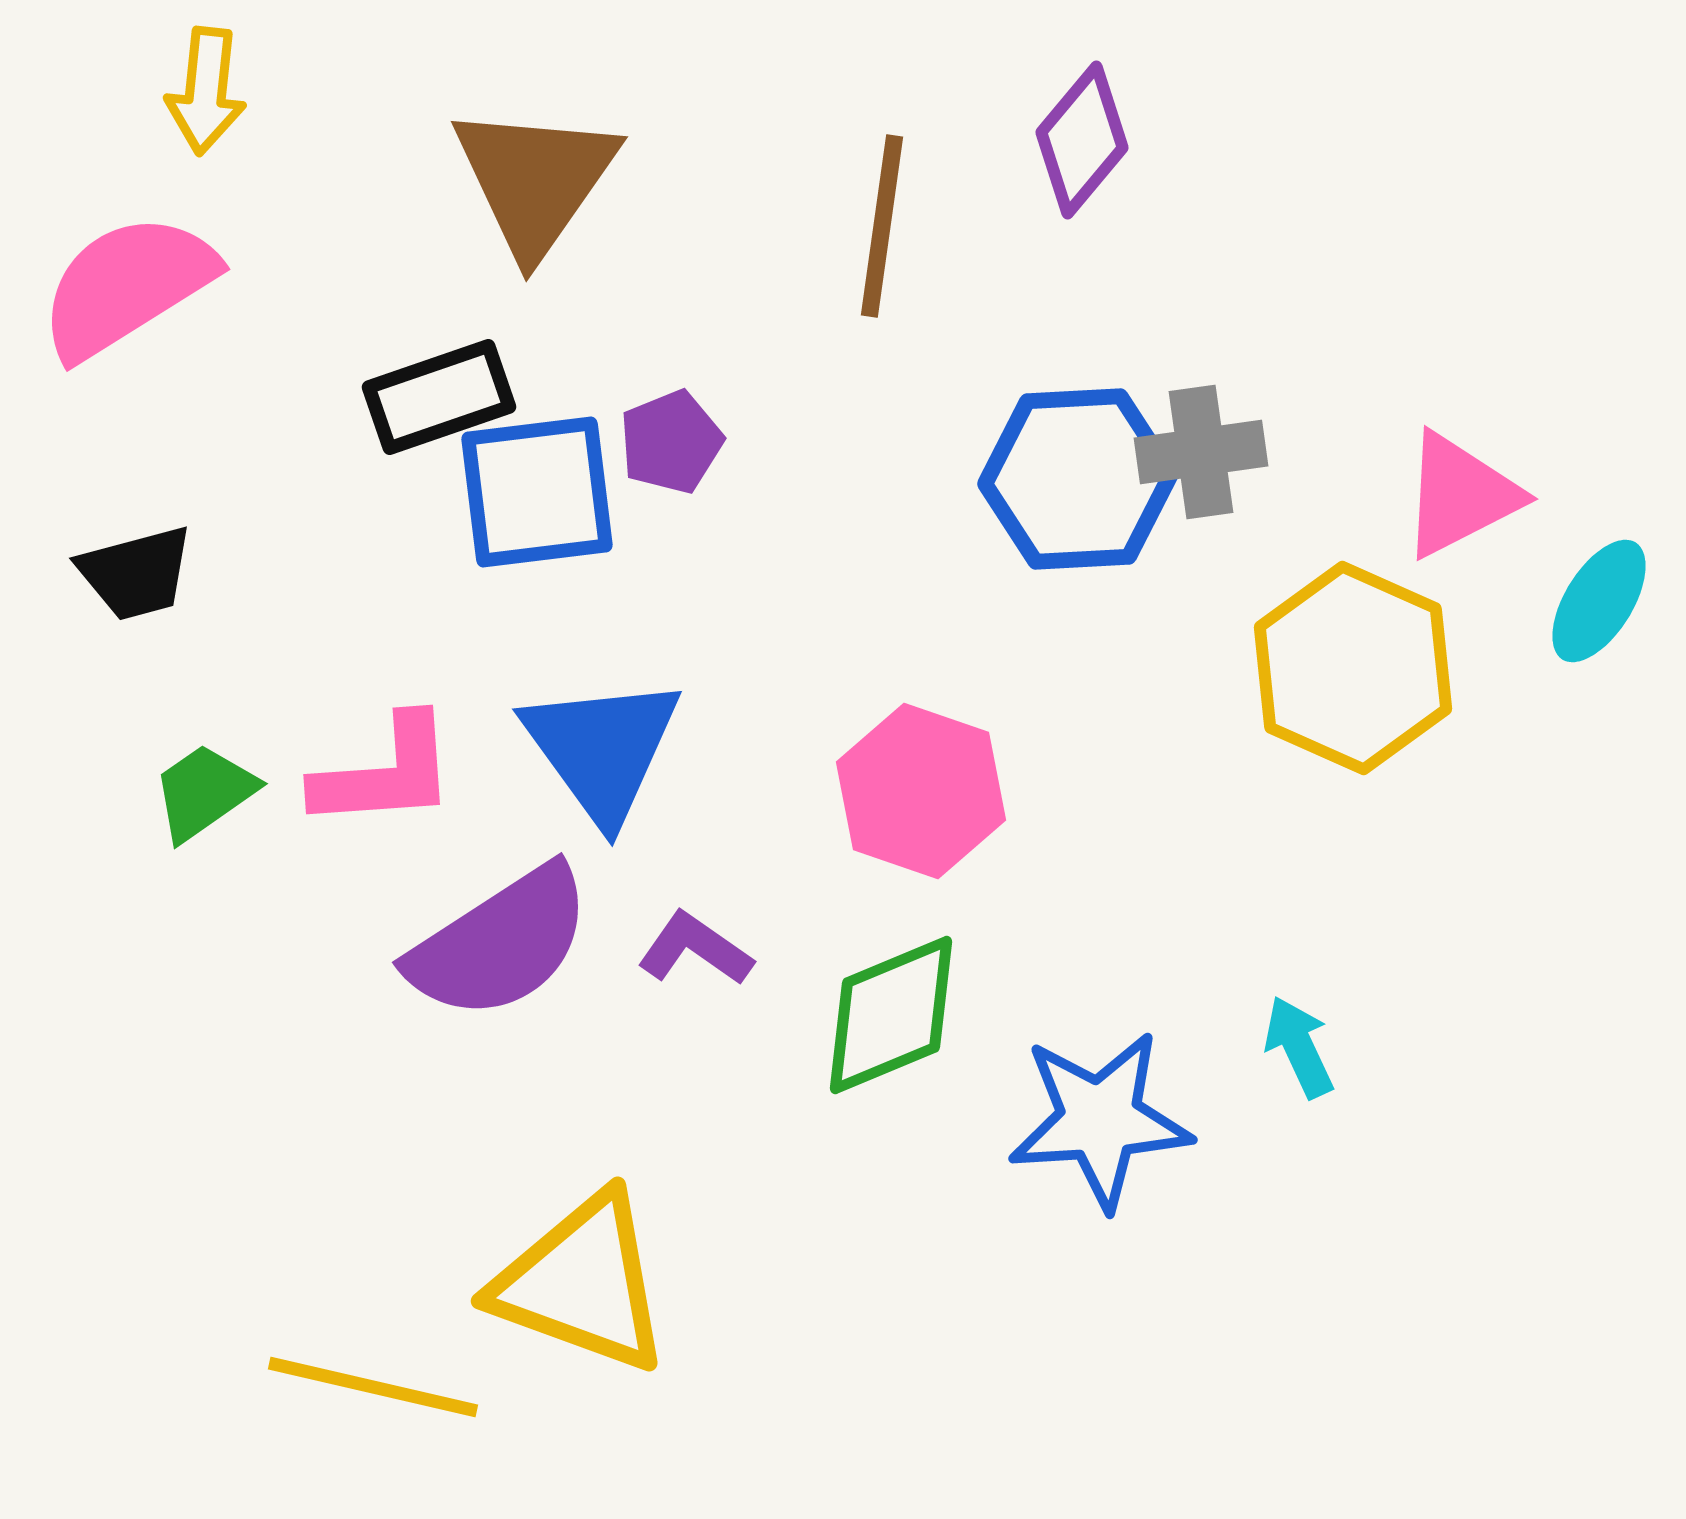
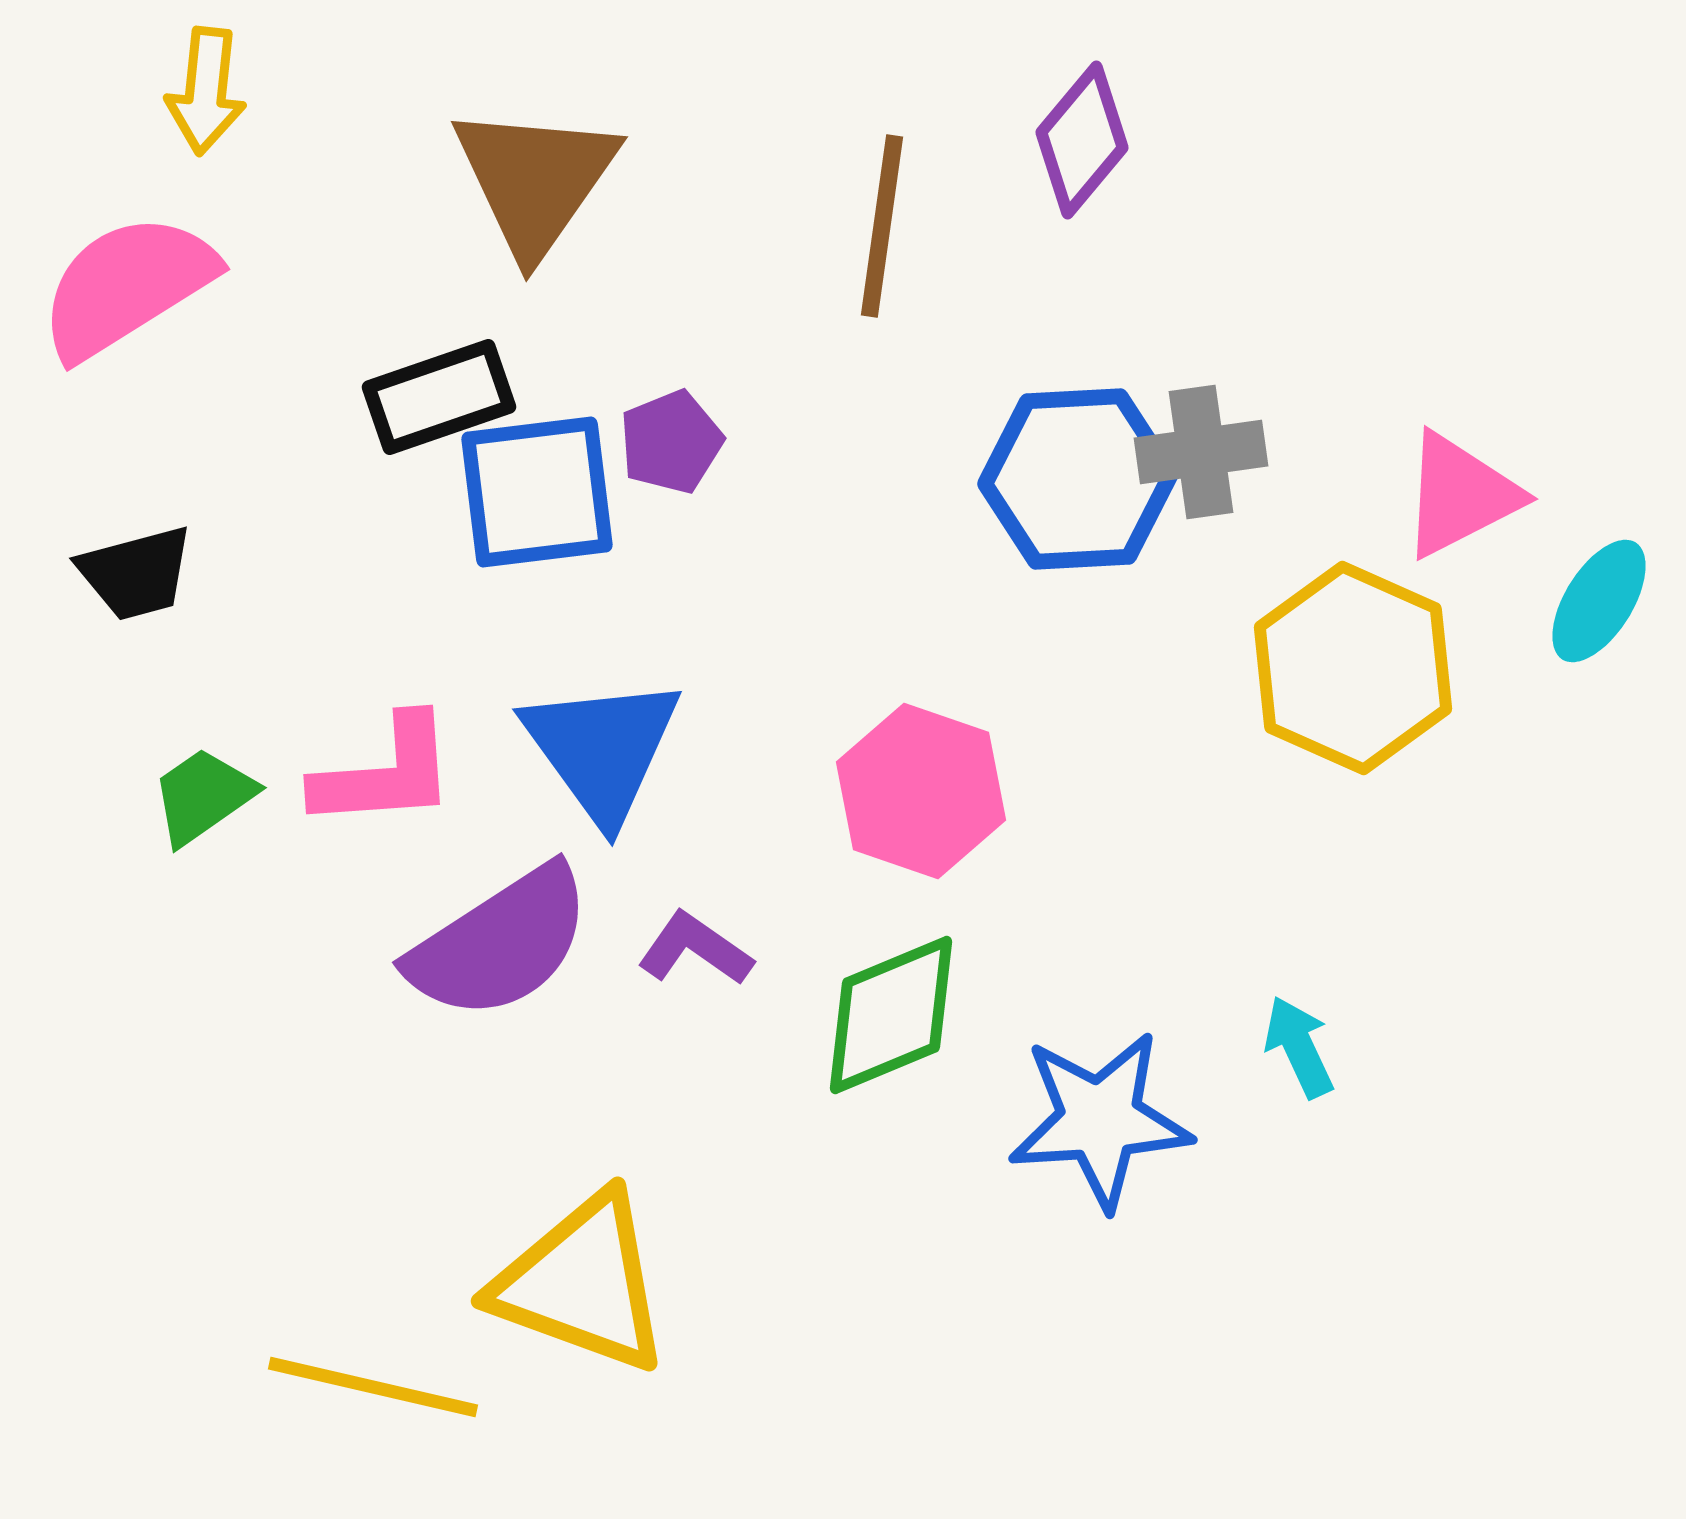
green trapezoid: moved 1 px left, 4 px down
